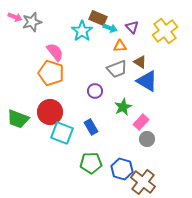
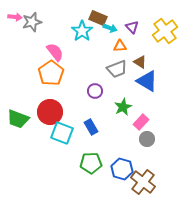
pink arrow: rotated 16 degrees counterclockwise
orange pentagon: rotated 20 degrees clockwise
